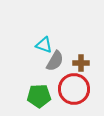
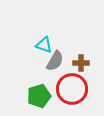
red circle: moved 2 px left
green pentagon: rotated 15 degrees counterclockwise
